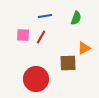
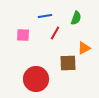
red line: moved 14 px right, 4 px up
